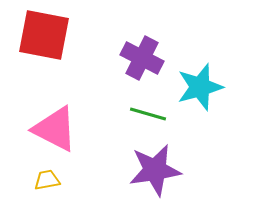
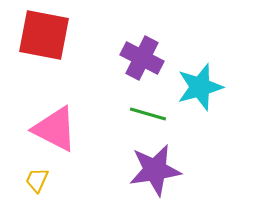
yellow trapezoid: moved 10 px left; rotated 56 degrees counterclockwise
